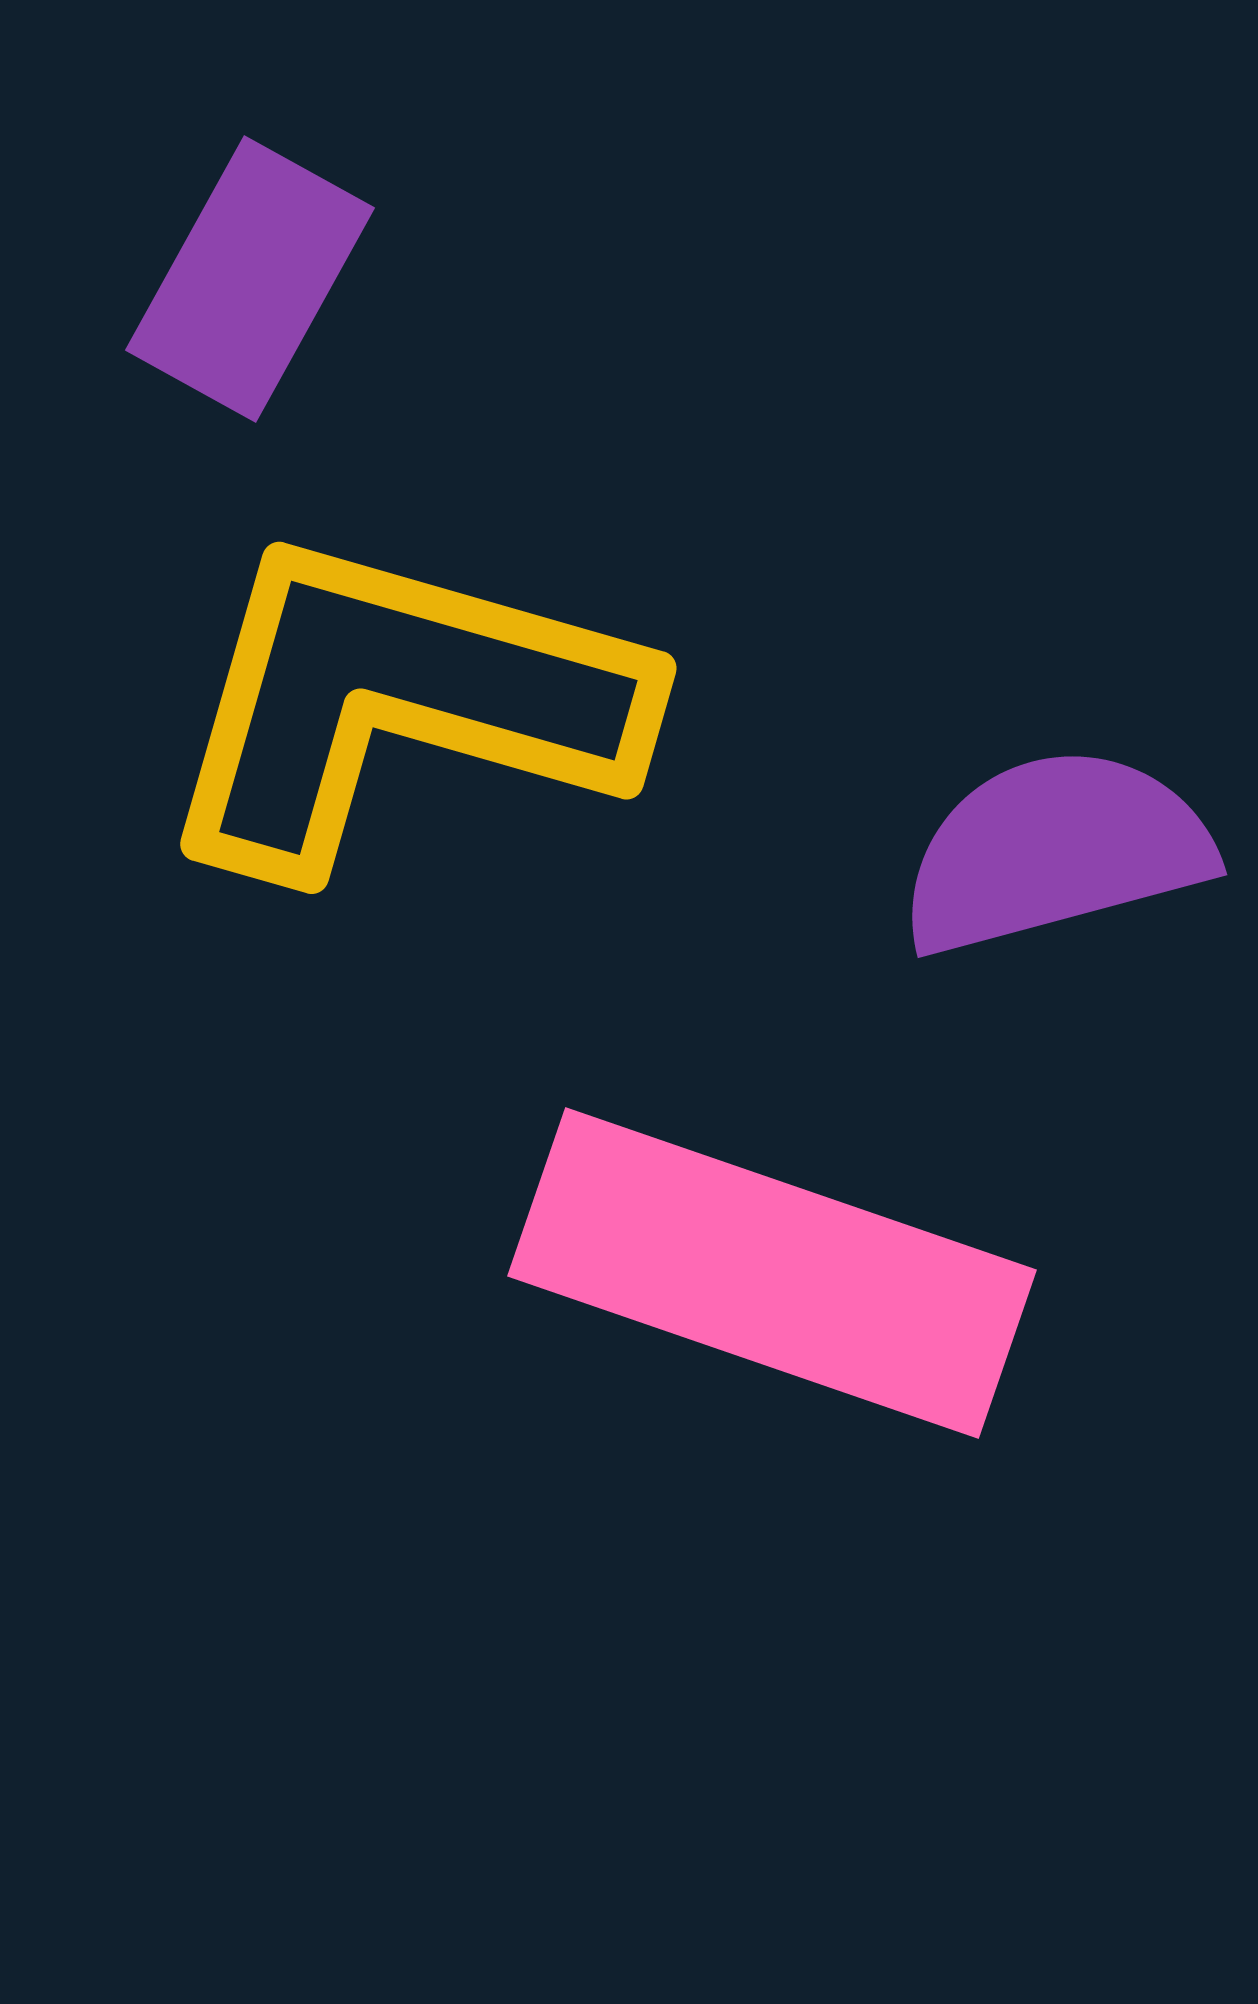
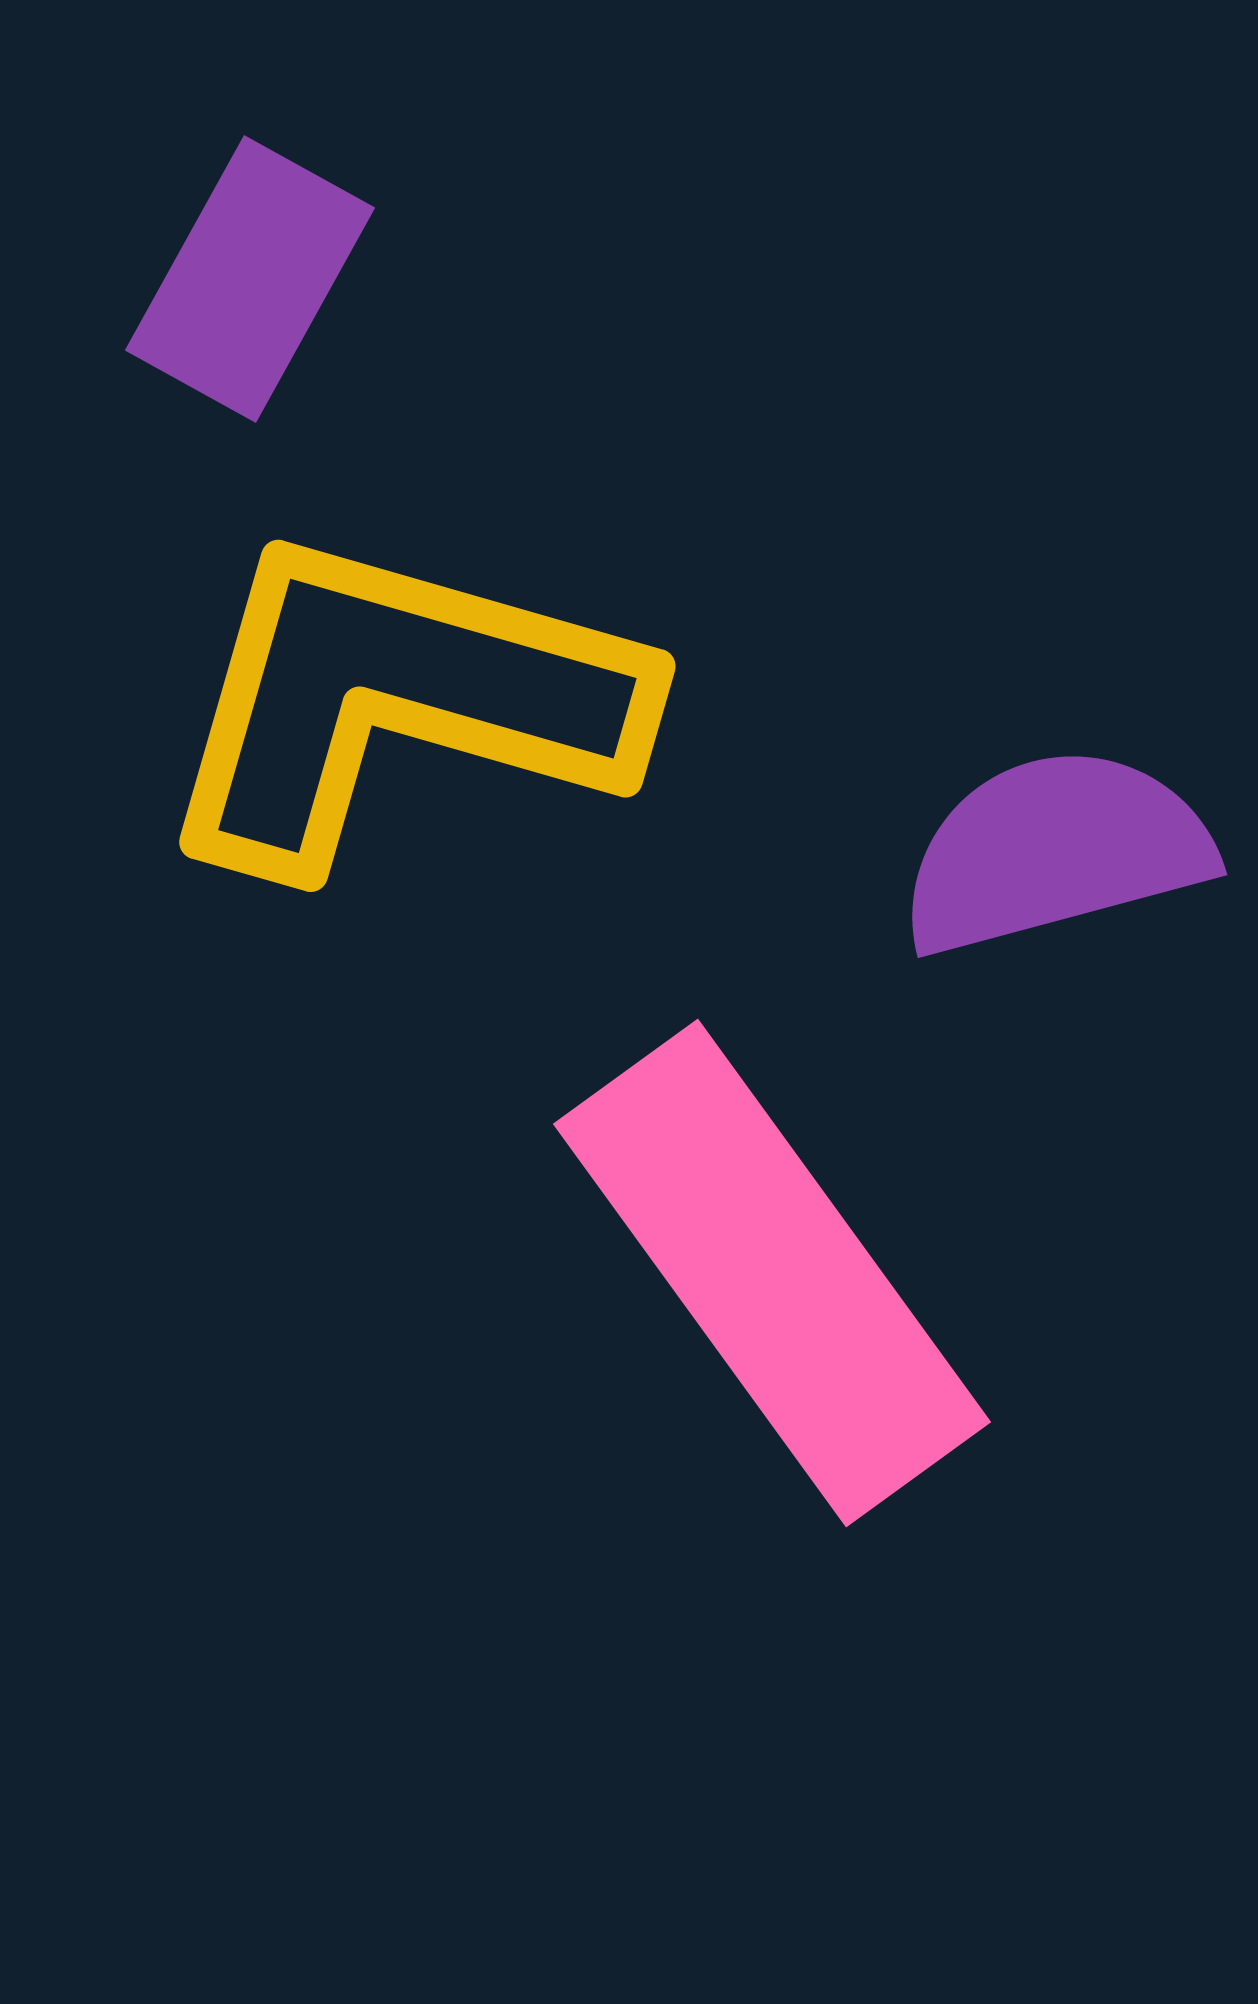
yellow L-shape: moved 1 px left, 2 px up
pink rectangle: rotated 35 degrees clockwise
